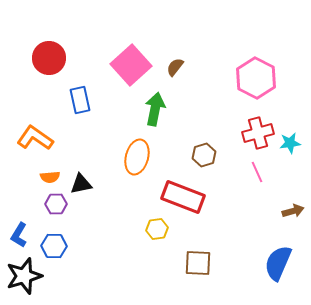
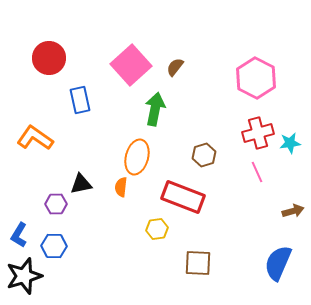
orange semicircle: moved 71 px right, 10 px down; rotated 102 degrees clockwise
